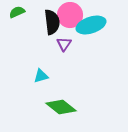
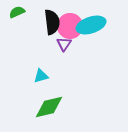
pink circle: moved 11 px down
green diamond: moved 12 px left; rotated 52 degrees counterclockwise
